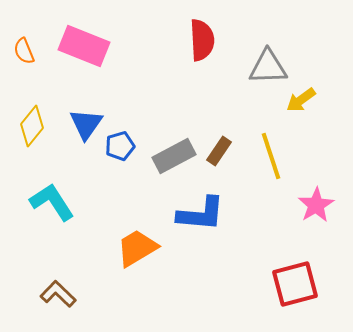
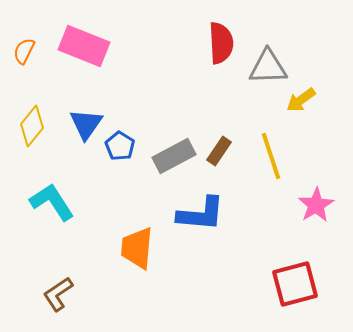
red semicircle: moved 19 px right, 3 px down
orange semicircle: rotated 48 degrees clockwise
blue pentagon: rotated 24 degrees counterclockwise
orange trapezoid: rotated 54 degrees counterclockwise
brown L-shape: rotated 78 degrees counterclockwise
